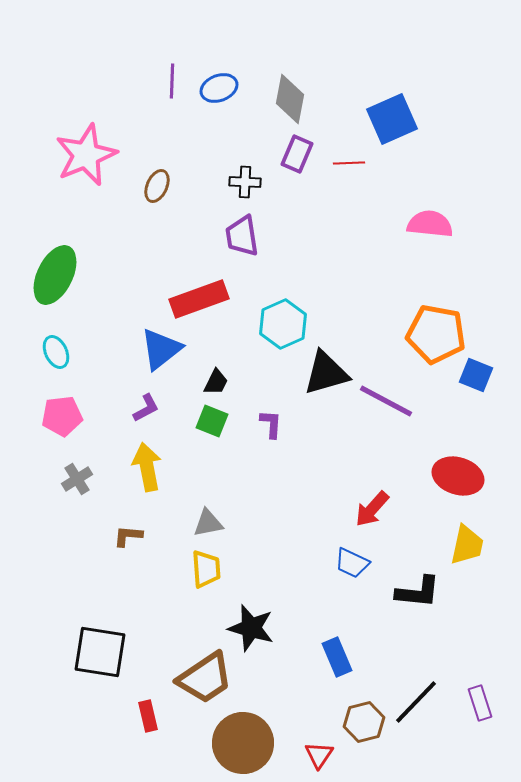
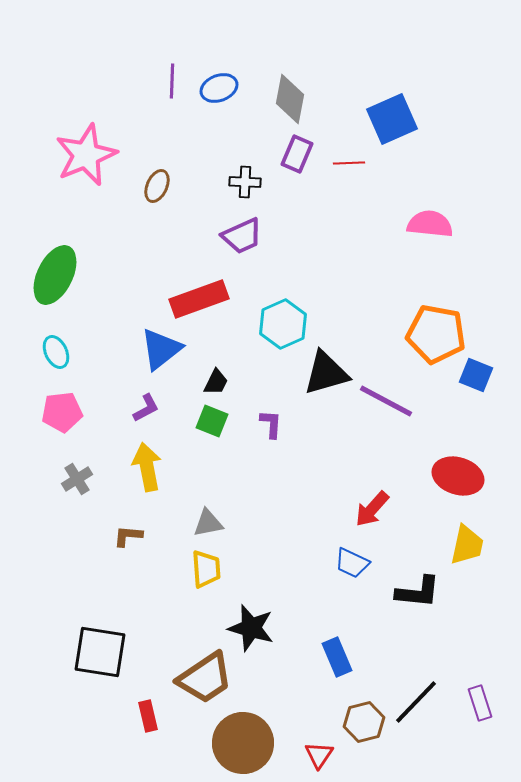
purple trapezoid at (242, 236): rotated 105 degrees counterclockwise
pink pentagon at (62, 416): moved 4 px up
